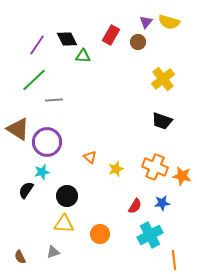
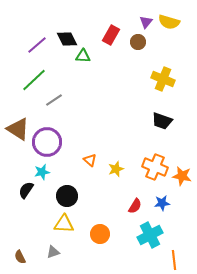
purple line: rotated 15 degrees clockwise
yellow cross: rotated 30 degrees counterclockwise
gray line: rotated 30 degrees counterclockwise
orange triangle: moved 3 px down
